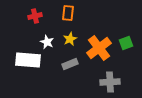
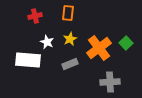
green square: rotated 24 degrees counterclockwise
